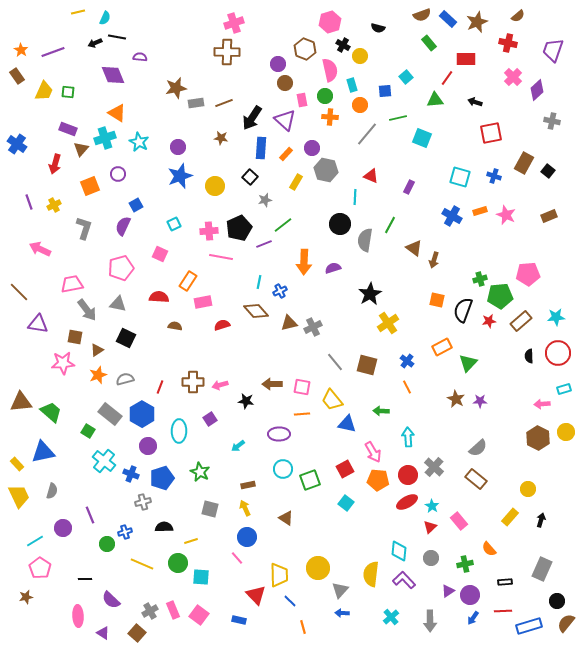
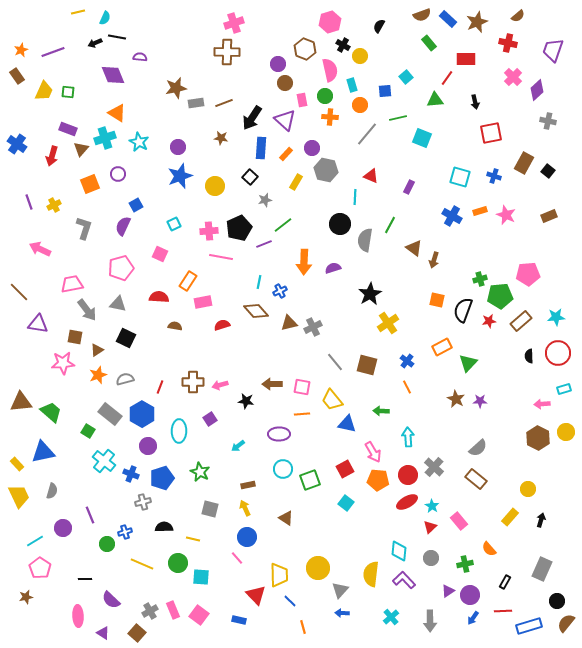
black semicircle at (378, 28): moved 1 px right, 2 px up; rotated 104 degrees clockwise
orange star at (21, 50): rotated 16 degrees clockwise
black arrow at (475, 102): rotated 120 degrees counterclockwise
gray cross at (552, 121): moved 4 px left
red arrow at (55, 164): moved 3 px left, 8 px up
orange square at (90, 186): moved 2 px up
yellow line at (191, 541): moved 2 px right, 2 px up; rotated 32 degrees clockwise
black rectangle at (505, 582): rotated 56 degrees counterclockwise
